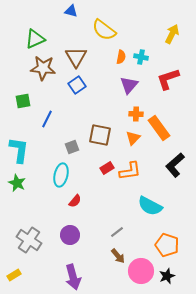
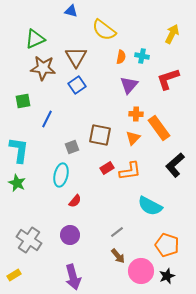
cyan cross: moved 1 px right, 1 px up
